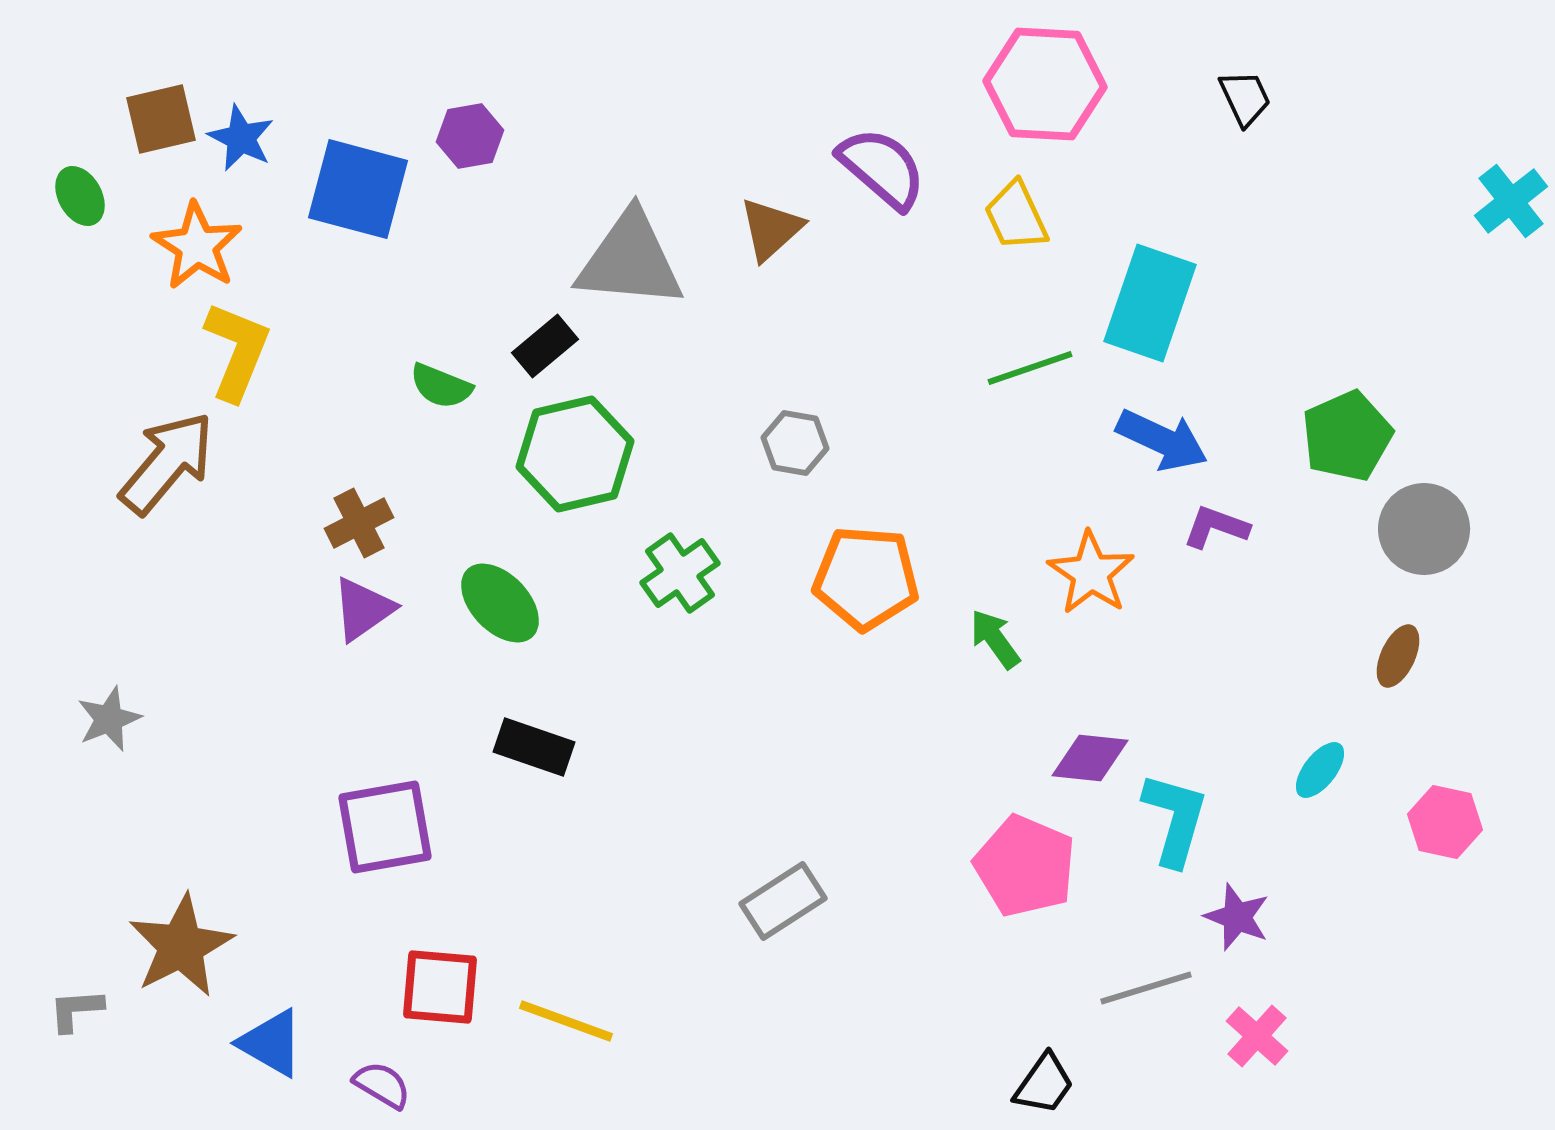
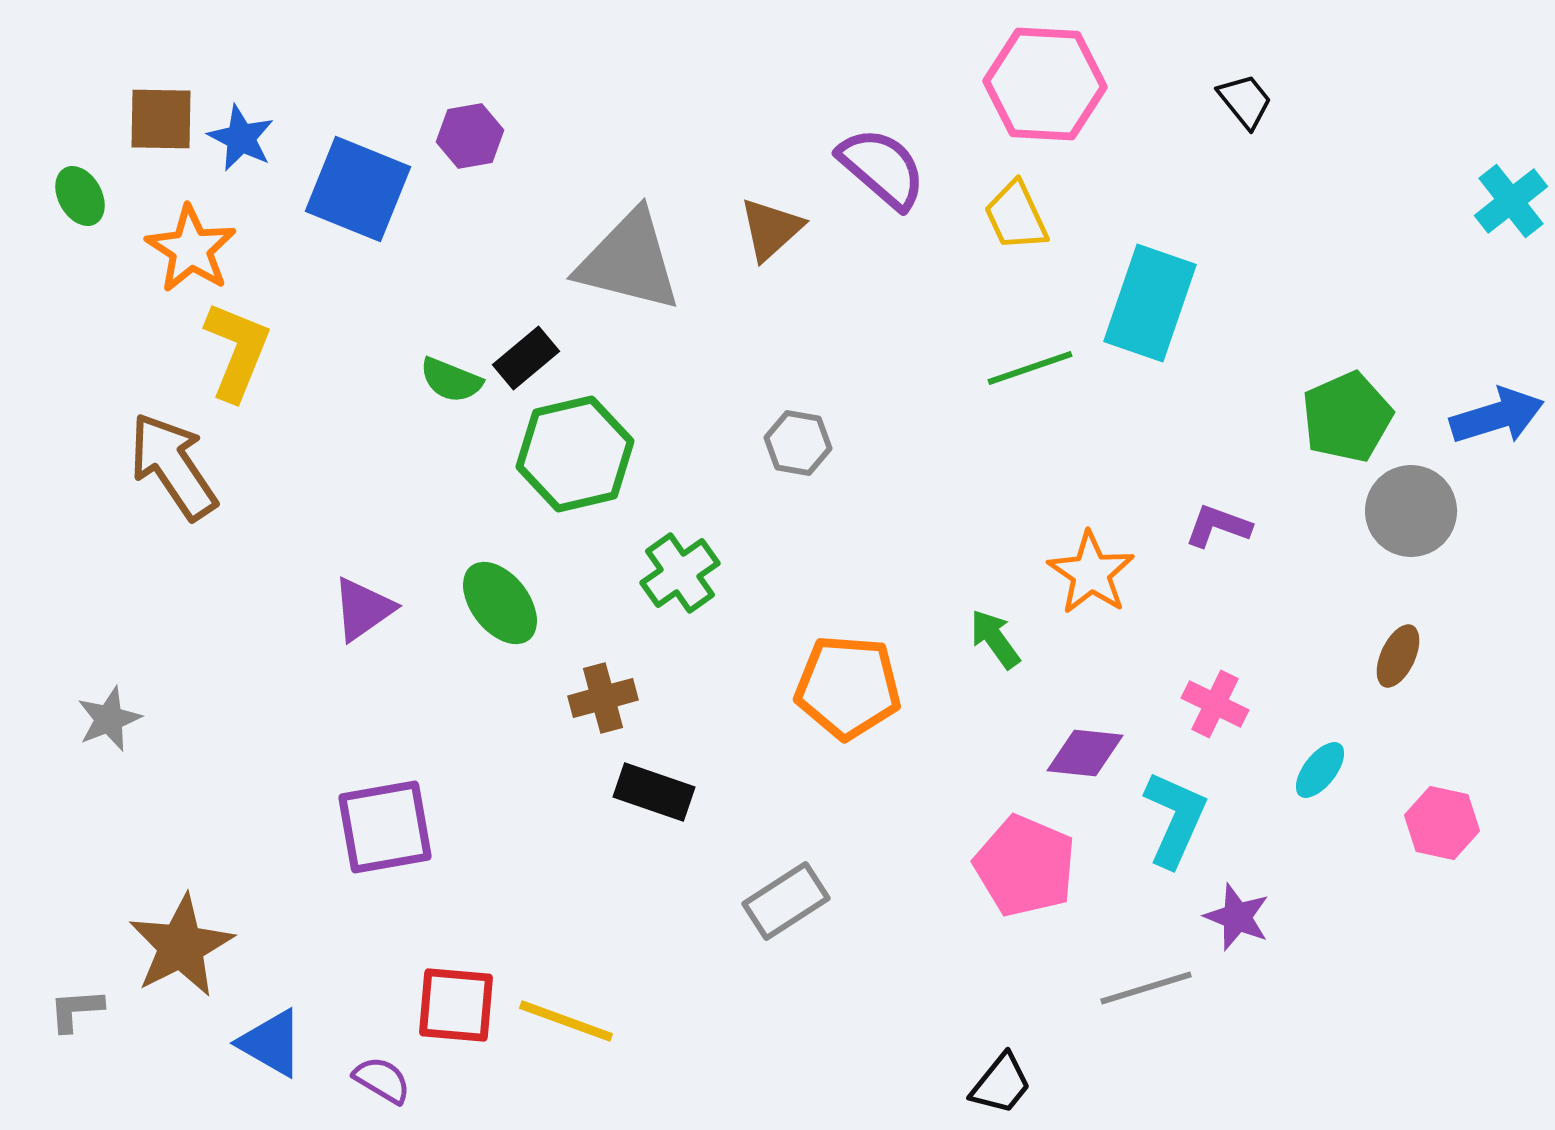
black trapezoid at (1245, 98): moved 3 px down; rotated 14 degrees counterclockwise
brown square at (161, 119): rotated 14 degrees clockwise
blue square at (358, 189): rotated 7 degrees clockwise
orange star at (197, 246): moved 6 px left, 3 px down
gray triangle at (630, 260): moved 1 px left, 1 px down; rotated 9 degrees clockwise
black rectangle at (545, 346): moved 19 px left, 12 px down
green semicircle at (441, 386): moved 10 px right, 6 px up
green pentagon at (1347, 436): moved 19 px up
blue arrow at (1162, 440): moved 335 px right, 24 px up; rotated 42 degrees counterclockwise
gray hexagon at (795, 443): moved 3 px right
brown arrow at (167, 463): moved 6 px right, 3 px down; rotated 74 degrees counterclockwise
brown cross at (359, 523): moved 244 px right, 175 px down; rotated 12 degrees clockwise
purple L-shape at (1216, 527): moved 2 px right, 1 px up
gray circle at (1424, 529): moved 13 px left, 18 px up
orange pentagon at (866, 578): moved 18 px left, 109 px down
green ellipse at (500, 603): rotated 6 degrees clockwise
black rectangle at (534, 747): moved 120 px right, 45 px down
purple diamond at (1090, 758): moved 5 px left, 5 px up
cyan L-shape at (1175, 819): rotated 8 degrees clockwise
pink hexagon at (1445, 822): moved 3 px left, 1 px down
gray rectangle at (783, 901): moved 3 px right
red square at (440, 987): moved 16 px right, 18 px down
pink cross at (1257, 1036): moved 42 px left, 332 px up; rotated 16 degrees counterclockwise
black trapezoid at (1044, 1084): moved 43 px left; rotated 4 degrees clockwise
purple semicircle at (382, 1085): moved 5 px up
